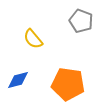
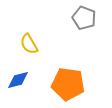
gray pentagon: moved 3 px right, 3 px up
yellow semicircle: moved 4 px left, 5 px down; rotated 10 degrees clockwise
